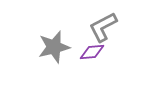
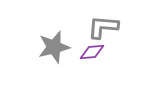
gray L-shape: rotated 32 degrees clockwise
